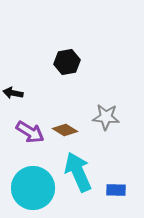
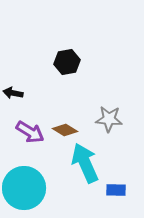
gray star: moved 3 px right, 2 px down
cyan arrow: moved 7 px right, 9 px up
cyan circle: moved 9 px left
